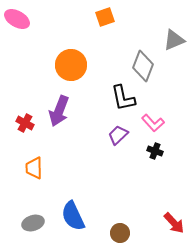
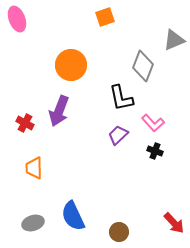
pink ellipse: rotated 40 degrees clockwise
black L-shape: moved 2 px left
brown circle: moved 1 px left, 1 px up
